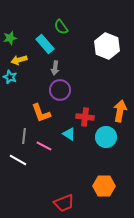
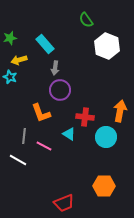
green semicircle: moved 25 px right, 7 px up
